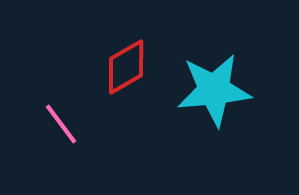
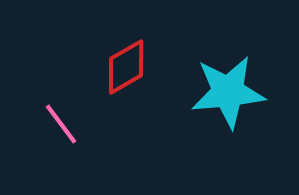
cyan star: moved 14 px right, 2 px down
